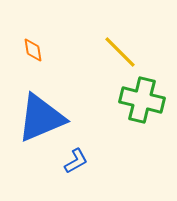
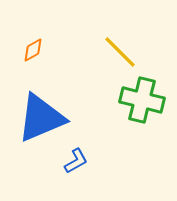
orange diamond: rotated 70 degrees clockwise
